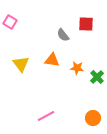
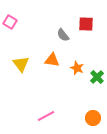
orange star: rotated 16 degrees clockwise
